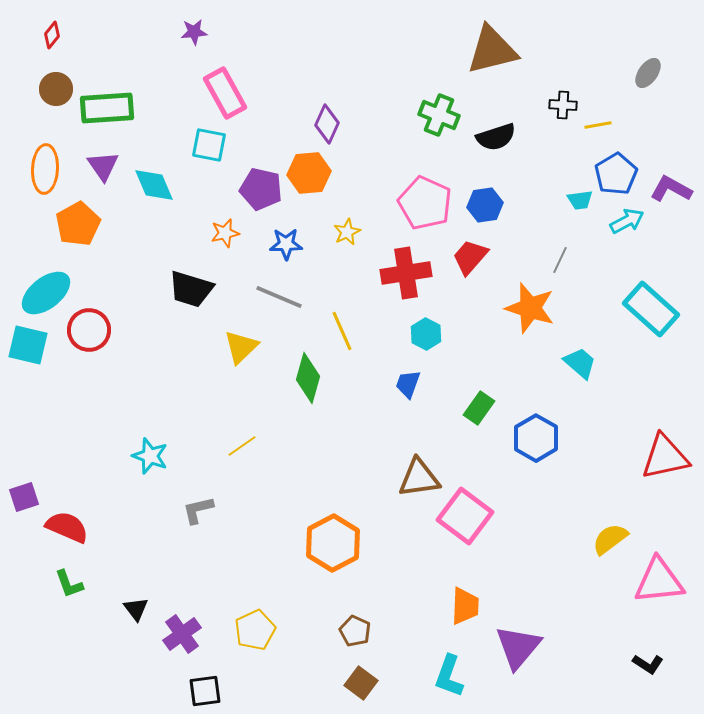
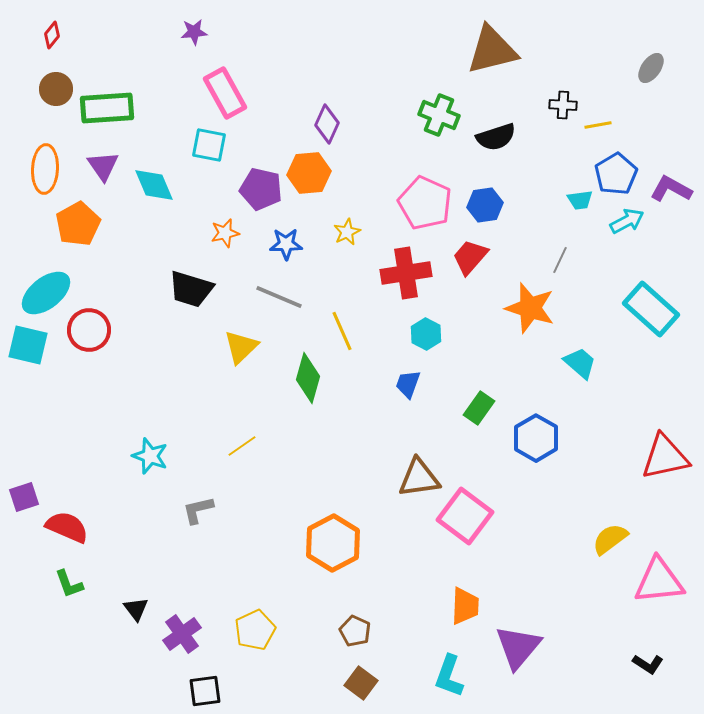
gray ellipse at (648, 73): moved 3 px right, 5 px up
